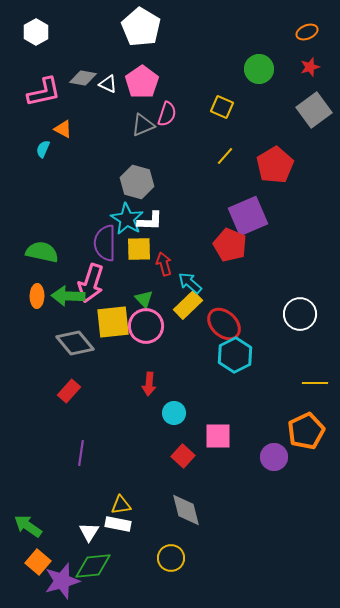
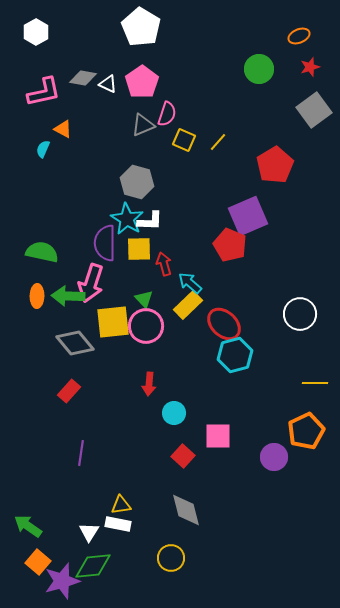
orange ellipse at (307, 32): moved 8 px left, 4 px down
yellow square at (222, 107): moved 38 px left, 33 px down
yellow line at (225, 156): moved 7 px left, 14 px up
cyan hexagon at (235, 355): rotated 12 degrees clockwise
